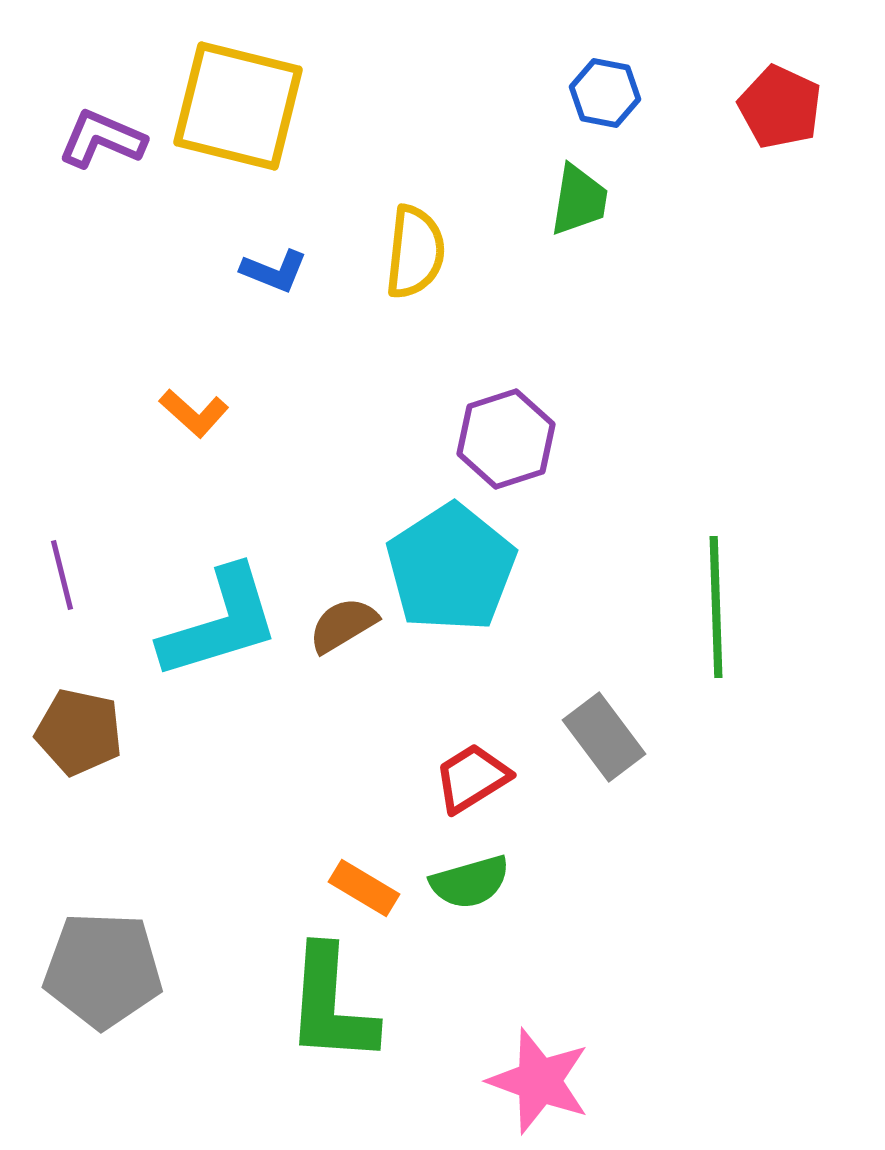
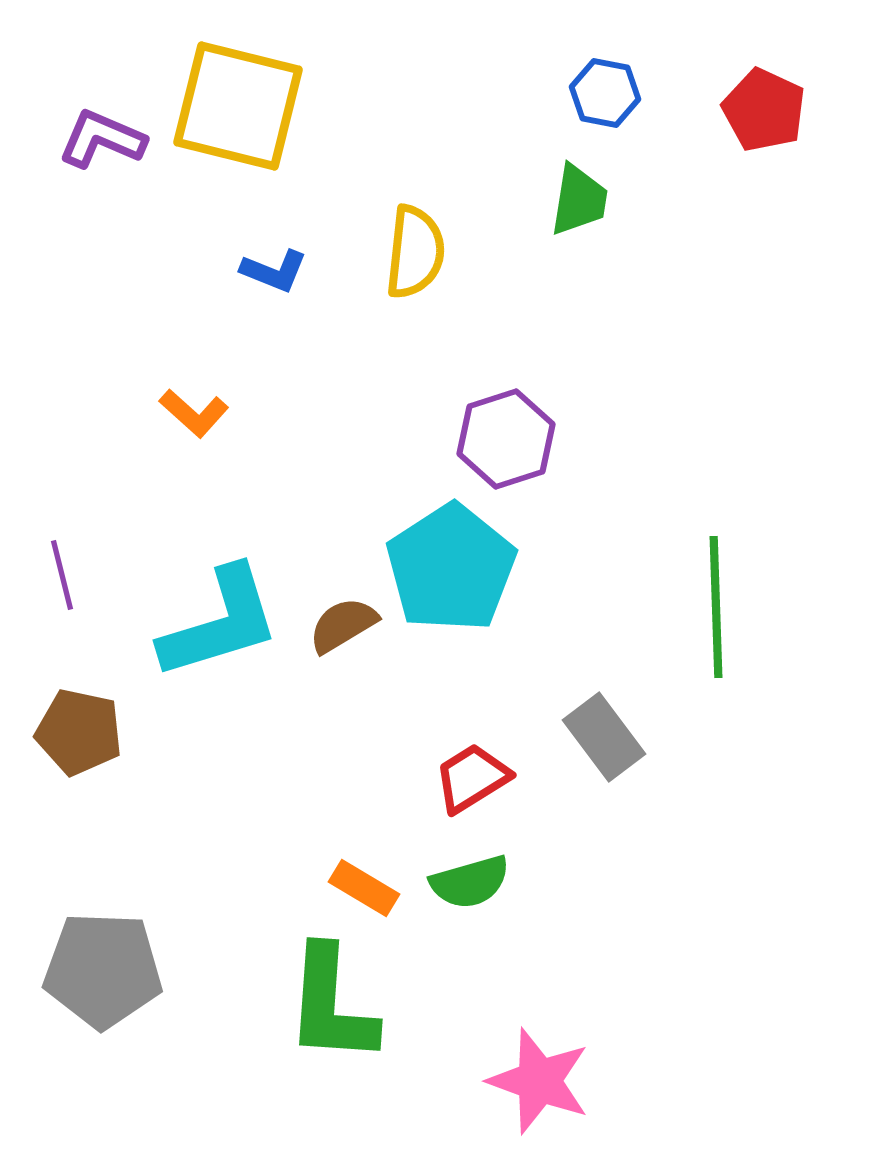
red pentagon: moved 16 px left, 3 px down
